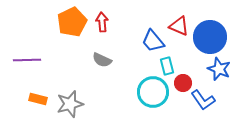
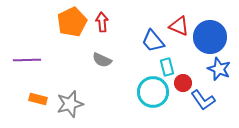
cyan rectangle: moved 1 px down
